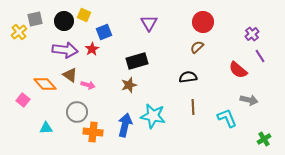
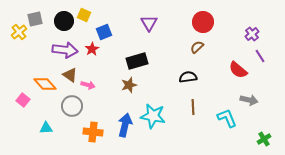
gray circle: moved 5 px left, 6 px up
